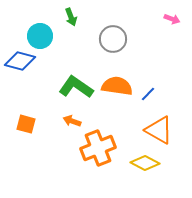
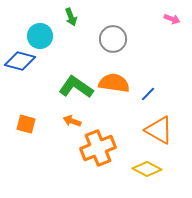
orange semicircle: moved 3 px left, 3 px up
yellow diamond: moved 2 px right, 6 px down
